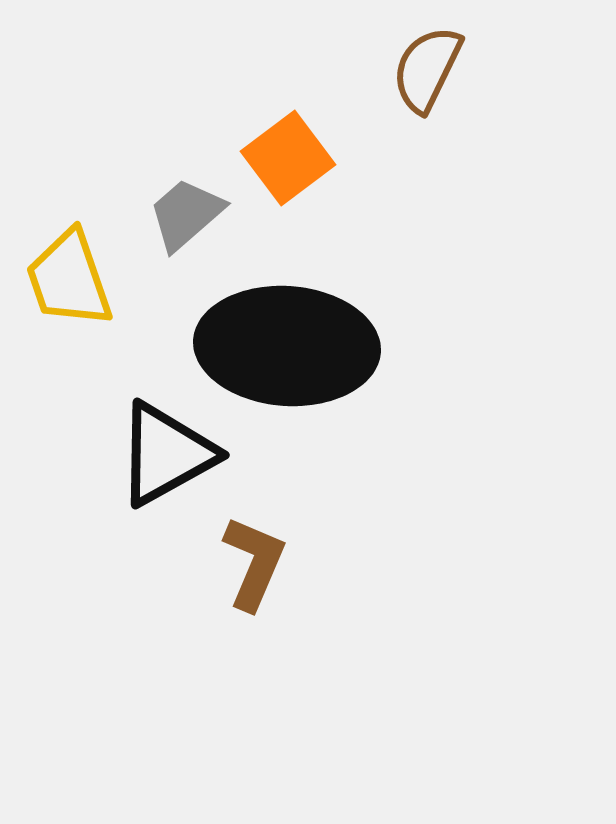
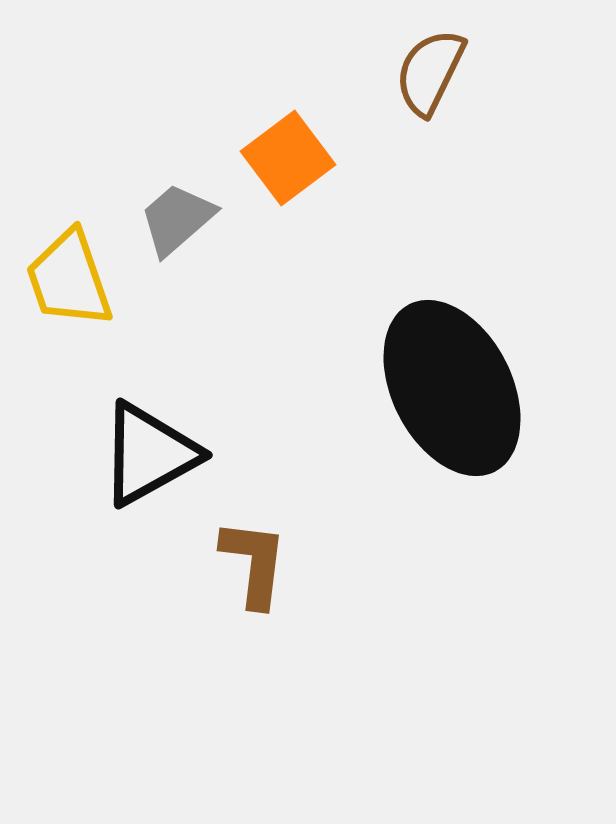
brown semicircle: moved 3 px right, 3 px down
gray trapezoid: moved 9 px left, 5 px down
black ellipse: moved 165 px right, 42 px down; rotated 59 degrees clockwise
black triangle: moved 17 px left
brown L-shape: rotated 16 degrees counterclockwise
